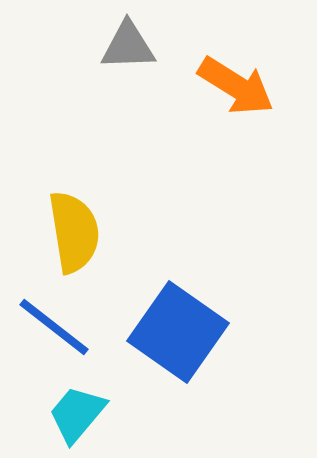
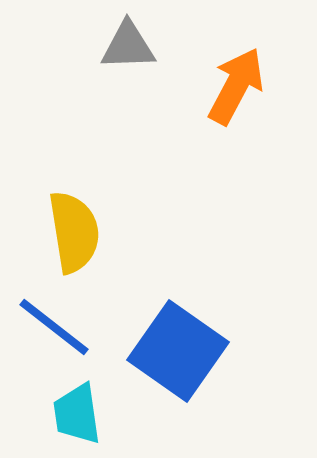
orange arrow: rotated 94 degrees counterclockwise
blue square: moved 19 px down
cyan trapezoid: rotated 48 degrees counterclockwise
